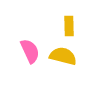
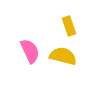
yellow rectangle: rotated 18 degrees counterclockwise
